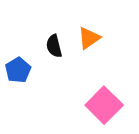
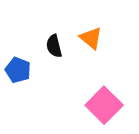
orange triangle: moved 2 px right; rotated 45 degrees counterclockwise
blue pentagon: rotated 20 degrees counterclockwise
